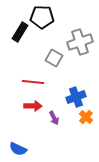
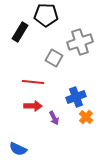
black pentagon: moved 4 px right, 2 px up
